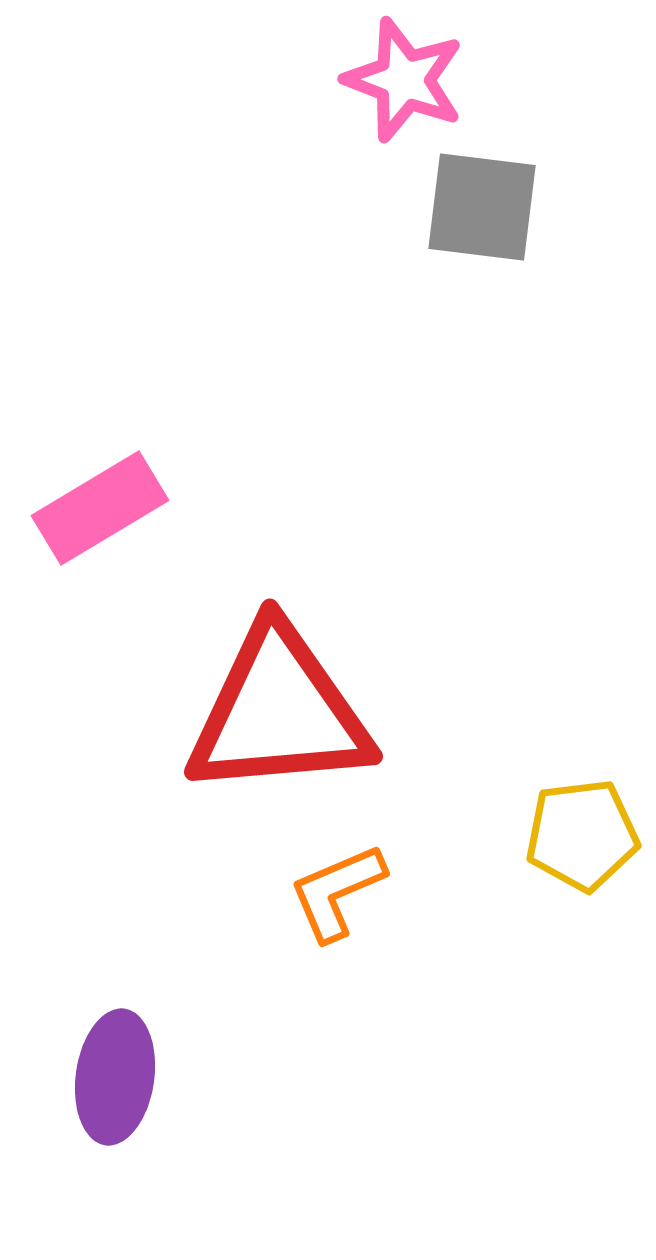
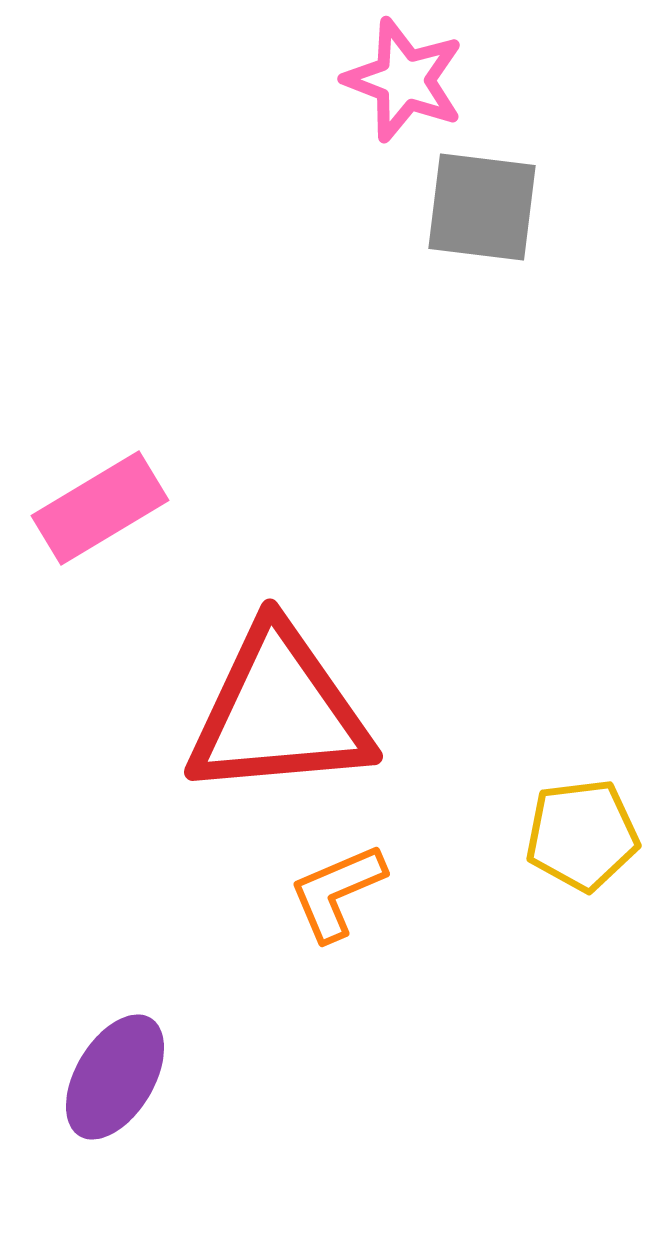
purple ellipse: rotated 23 degrees clockwise
